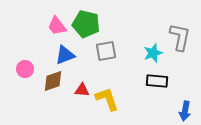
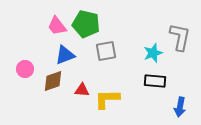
black rectangle: moved 2 px left
yellow L-shape: rotated 72 degrees counterclockwise
blue arrow: moved 5 px left, 4 px up
